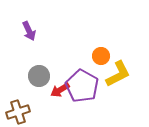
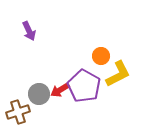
gray circle: moved 18 px down
purple pentagon: moved 2 px right
